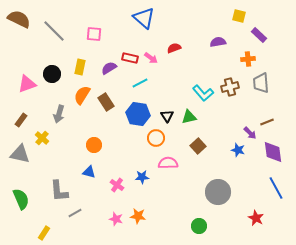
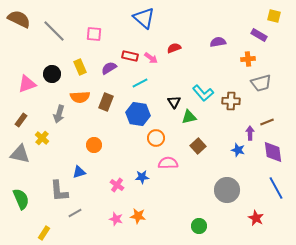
yellow square at (239, 16): moved 35 px right
purple rectangle at (259, 35): rotated 14 degrees counterclockwise
red rectangle at (130, 58): moved 2 px up
yellow rectangle at (80, 67): rotated 35 degrees counterclockwise
gray trapezoid at (261, 83): rotated 100 degrees counterclockwise
brown cross at (230, 87): moved 1 px right, 14 px down; rotated 18 degrees clockwise
orange semicircle at (82, 95): moved 2 px left, 2 px down; rotated 126 degrees counterclockwise
brown rectangle at (106, 102): rotated 54 degrees clockwise
black triangle at (167, 116): moved 7 px right, 14 px up
purple arrow at (250, 133): rotated 136 degrees counterclockwise
blue triangle at (89, 172): moved 10 px left; rotated 32 degrees counterclockwise
gray circle at (218, 192): moved 9 px right, 2 px up
